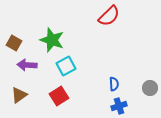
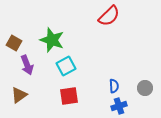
purple arrow: rotated 114 degrees counterclockwise
blue semicircle: moved 2 px down
gray circle: moved 5 px left
red square: moved 10 px right; rotated 24 degrees clockwise
